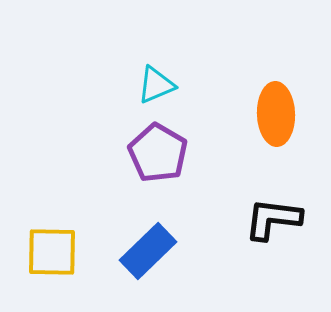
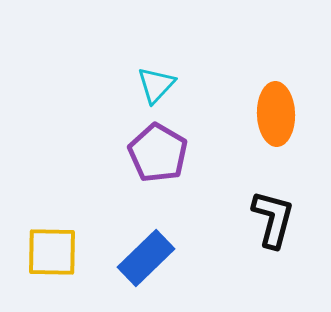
cyan triangle: rotated 24 degrees counterclockwise
black L-shape: rotated 98 degrees clockwise
blue rectangle: moved 2 px left, 7 px down
